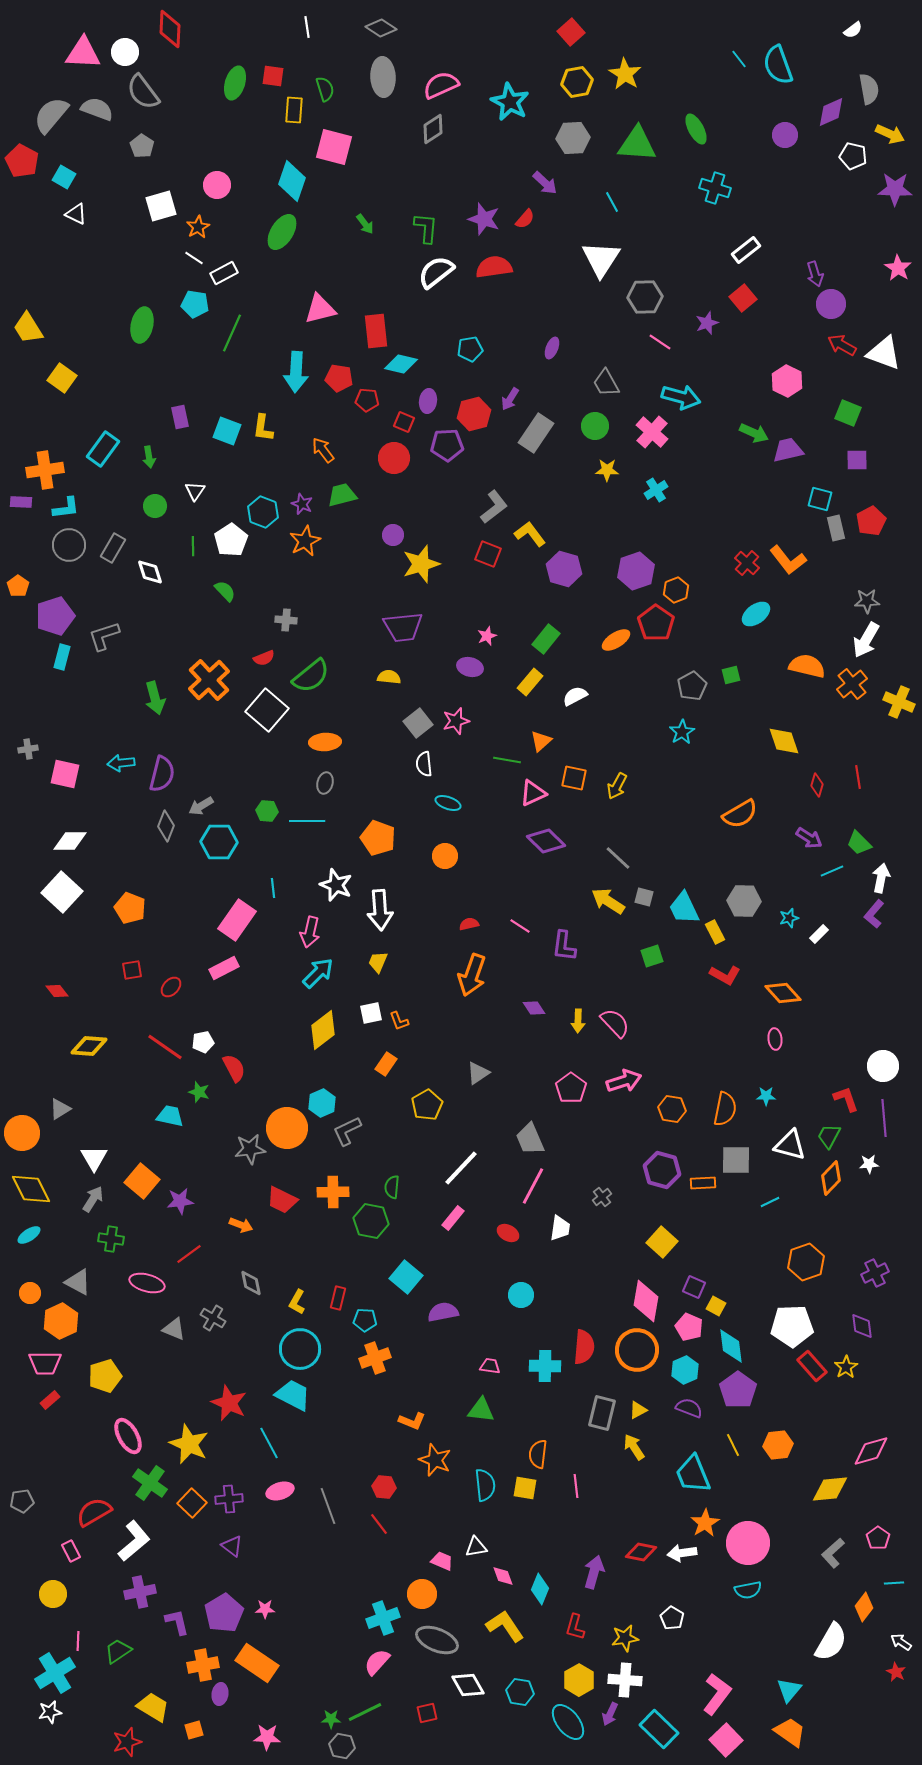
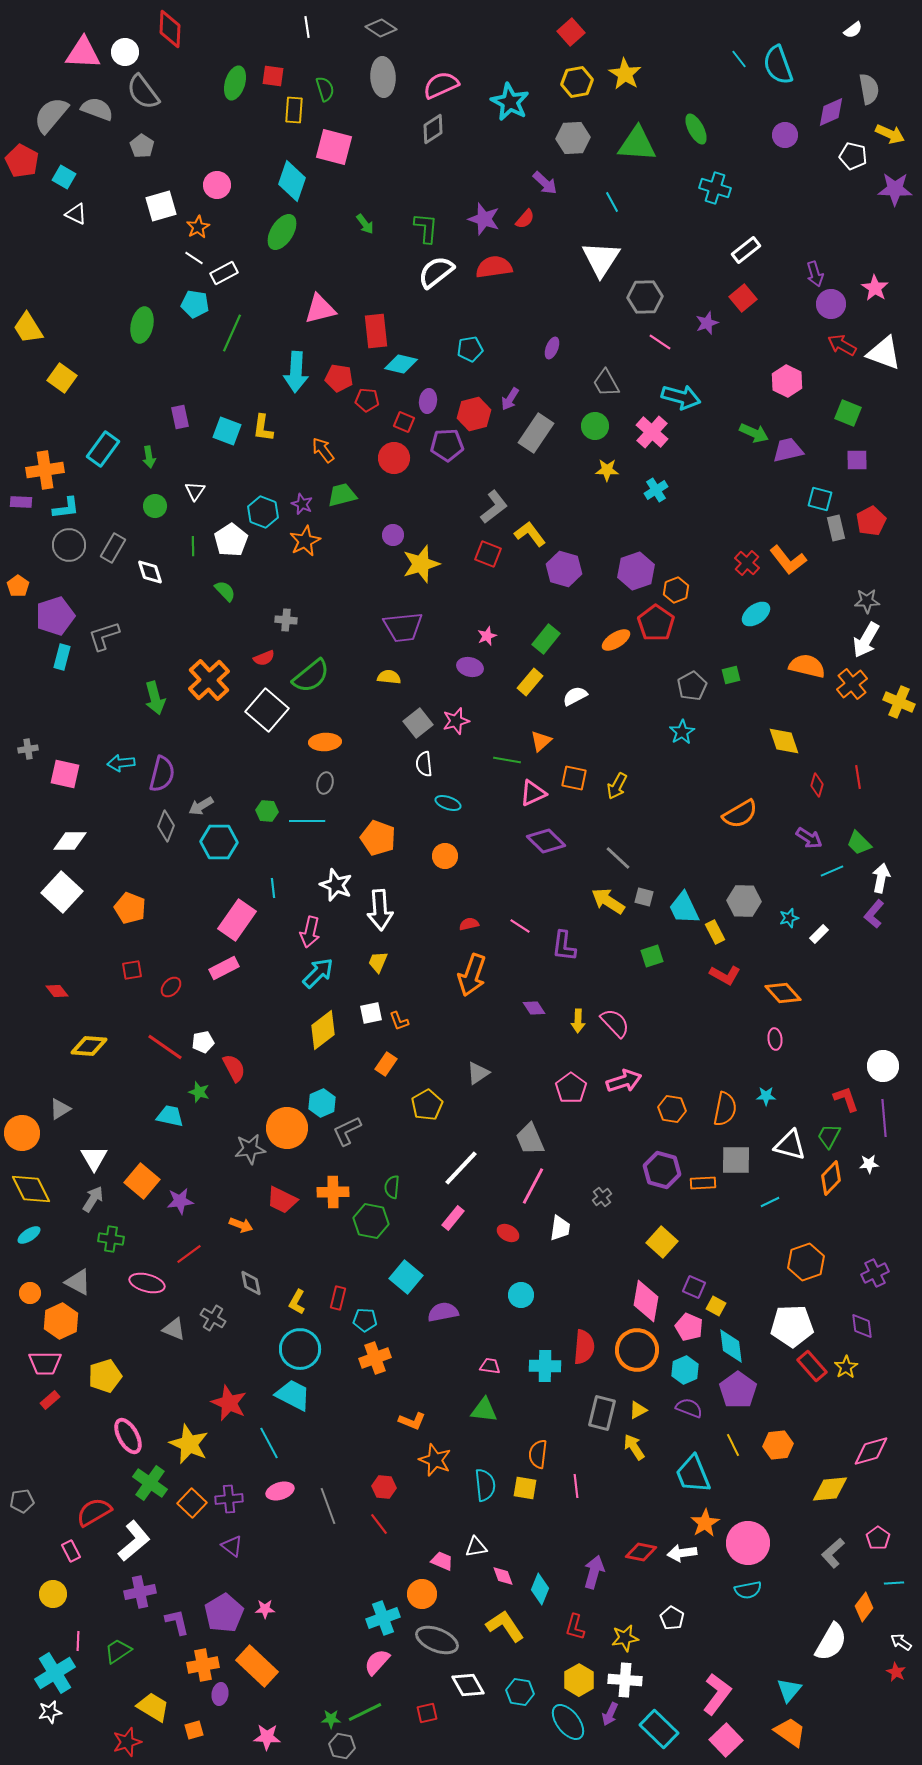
pink star at (898, 268): moved 23 px left, 20 px down
green triangle at (481, 1410): moved 3 px right
orange rectangle at (257, 1663): moved 3 px down; rotated 9 degrees clockwise
